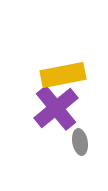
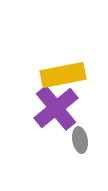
gray ellipse: moved 2 px up
